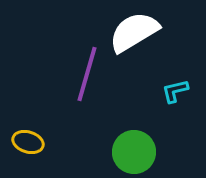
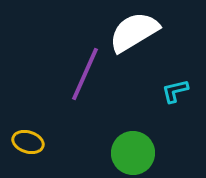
purple line: moved 2 px left; rotated 8 degrees clockwise
green circle: moved 1 px left, 1 px down
